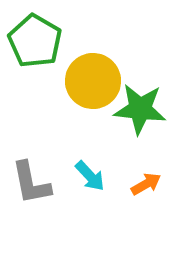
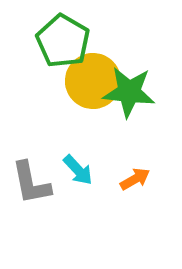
green pentagon: moved 28 px right
green star: moved 11 px left, 17 px up
cyan arrow: moved 12 px left, 6 px up
orange arrow: moved 11 px left, 5 px up
